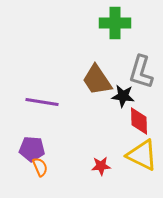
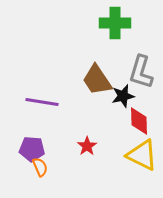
black star: rotated 20 degrees counterclockwise
red star: moved 14 px left, 20 px up; rotated 30 degrees counterclockwise
